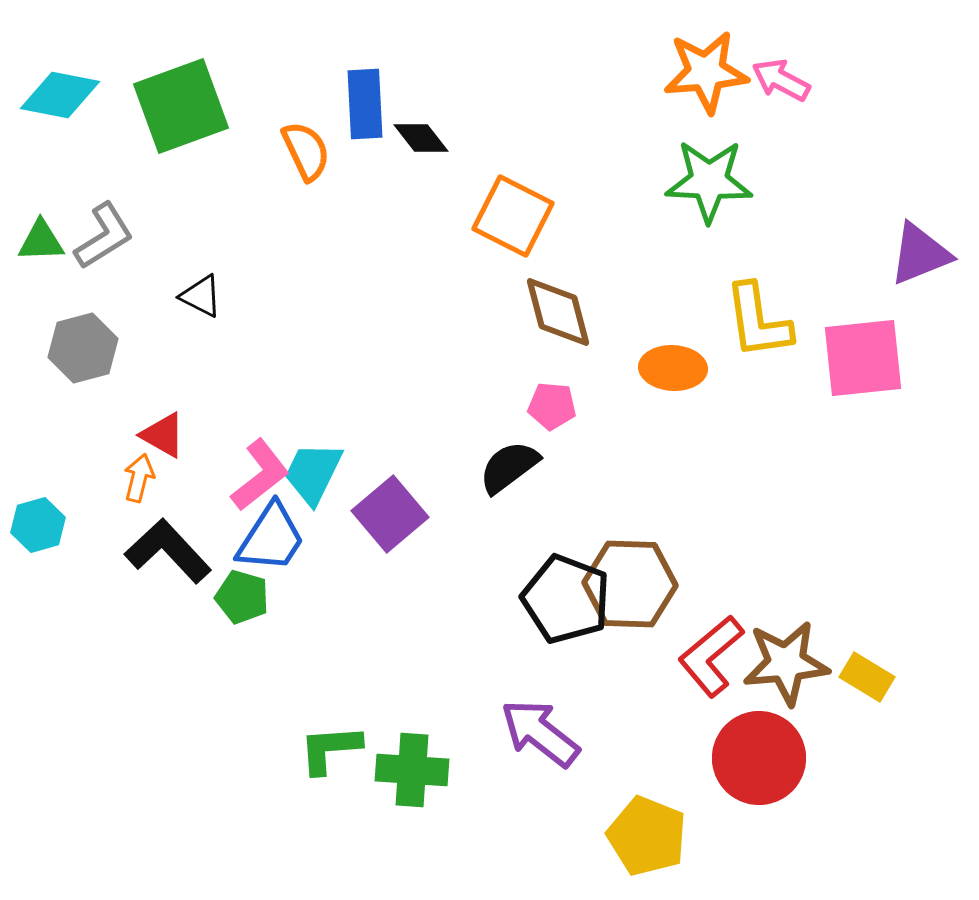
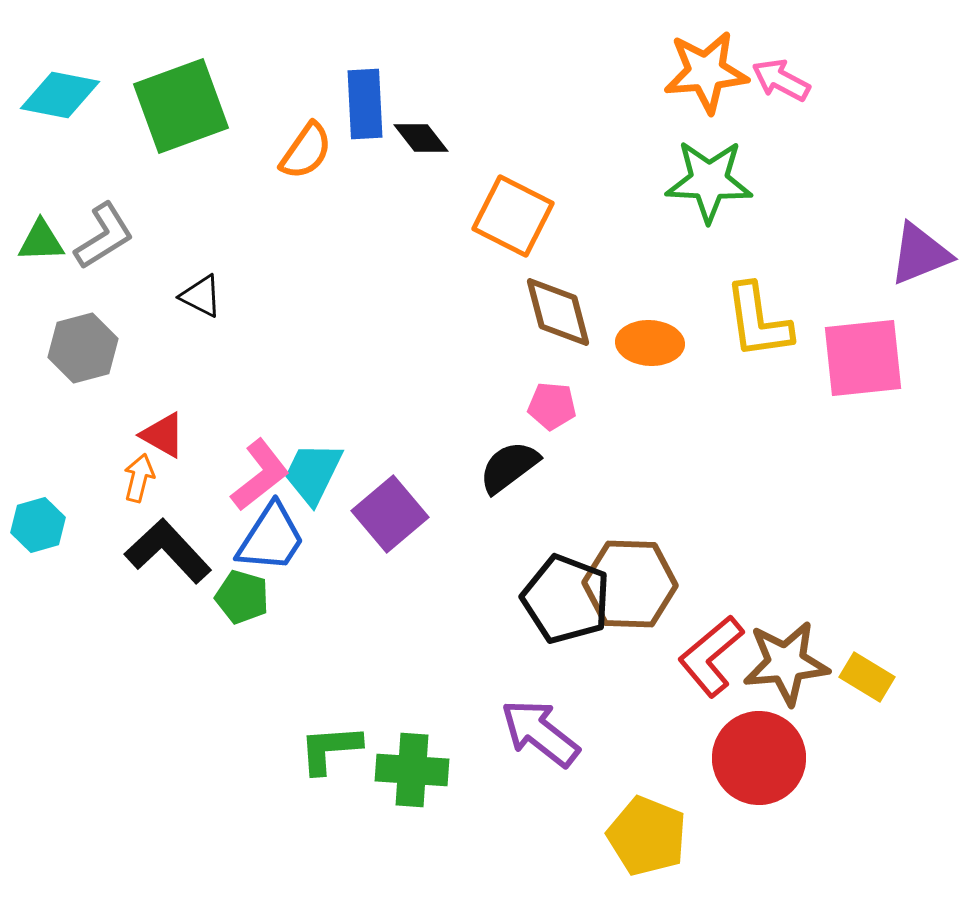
orange semicircle: rotated 60 degrees clockwise
orange ellipse: moved 23 px left, 25 px up
